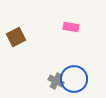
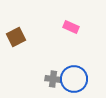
pink rectangle: rotated 14 degrees clockwise
gray cross: moved 3 px left, 2 px up; rotated 21 degrees counterclockwise
